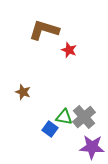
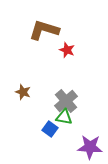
red star: moved 2 px left
gray cross: moved 18 px left, 16 px up
purple star: moved 2 px left
